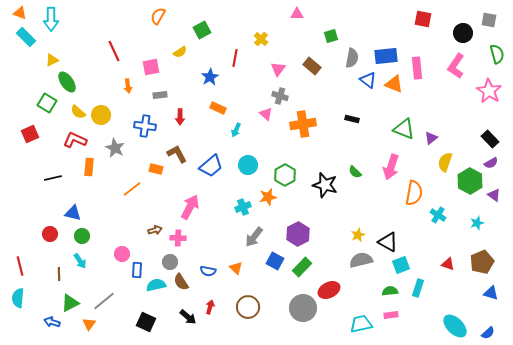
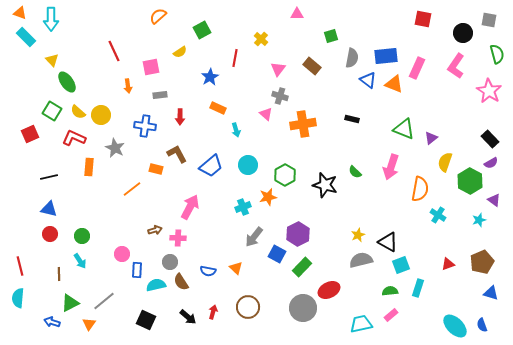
orange semicircle at (158, 16): rotated 18 degrees clockwise
yellow triangle at (52, 60): rotated 48 degrees counterclockwise
pink rectangle at (417, 68): rotated 30 degrees clockwise
green square at (47, 103): moved 5 px right, 8 px down
cyan arrow at (236, 130): rotated 40 degrees counterclockwise
red L-shape at (75, 140): moved 1 px left, 2 px up
black line at (53, 178): moved 4 px left, 1 px up
orange semicircle at (414, 193): moved 6 px right, 4 px up
purple triangle at (494, 195): moved 5 px down
blue triangle at (73, 213): moved 24 px left, 4 px up
cyan star at (477, 223): moved 2 px right, 3 px up
blue square at (275, 261): moved 2 px right, 7 px up
red triangle at (448, 264): rotated 40 degrees counterclockwise
red arrow at (210, 307): moved 3 px right, 5 px down
pink rectangle at (391, 315): rotated 32 degrees counterclockwise
black square at (146, 322): moved 2 px up
blue semicircle at (488, 333): moved 6 px left, 8 px up; rotated 112 degrees clockwise
